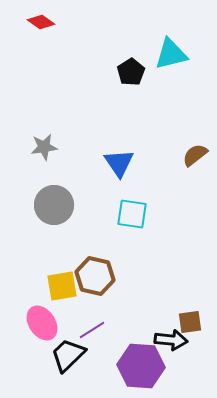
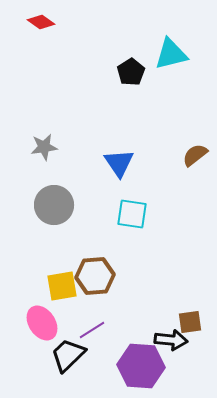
brown hexagon: rotated 18 degrees counterclockwise
